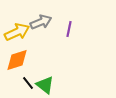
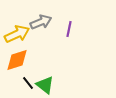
yellow arrow: moved 2 px down
